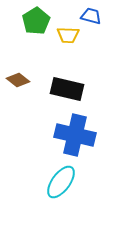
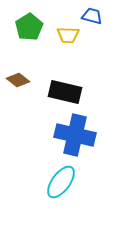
blue trapezoid: moved 1 px right
green pentagon: moved 7 px left, 6 px down
black rectangle: moved 2 px left, 3 px down
